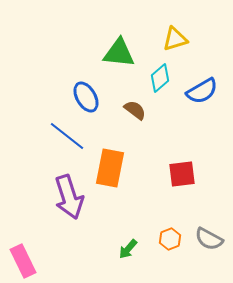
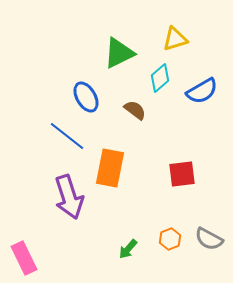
green triangle: rotated 32 degrees counterclockwise
pink rectangle: moved 1 px right, 3 px up
